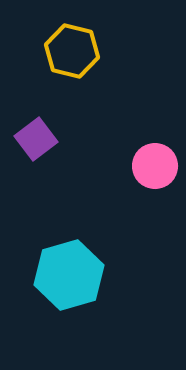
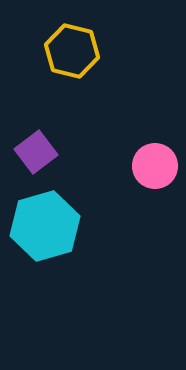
purple square: moved 13 px down
cyan hexagon: moved 24 px left, 49 px up
